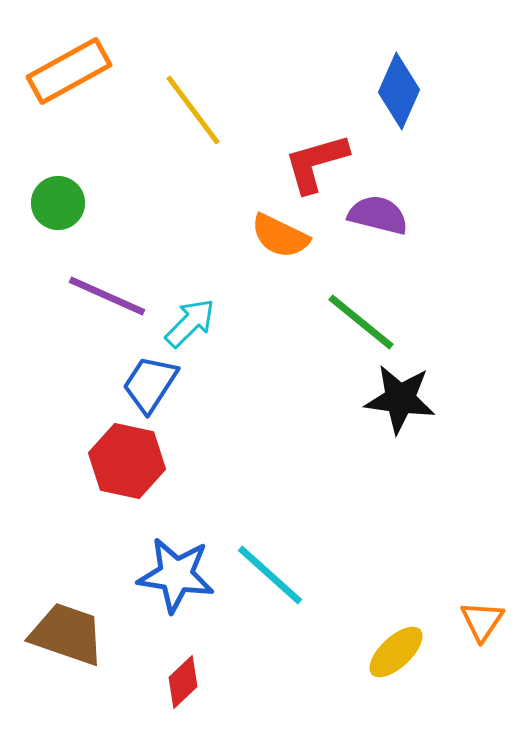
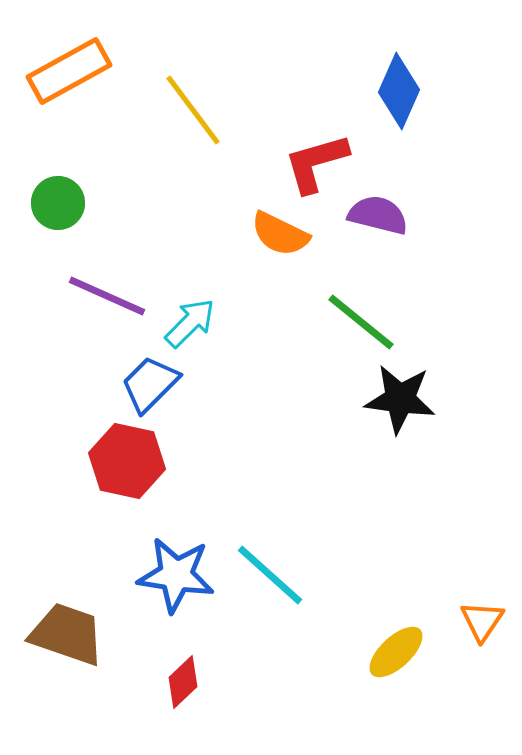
orange semicircle: moved 2 px up
blue trapezoid: rotated 12 degrees clockwise
